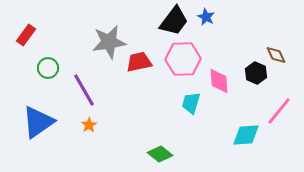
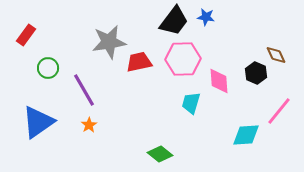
blue star: rotated 18 degrees counterclockwise
